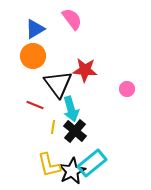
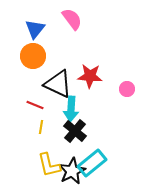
blue triangle: rotated 20 degrees counterclockwise
red star: moved 5 px right, 6 px down
black triangle: rotated 28 degrees counterclockwise
cyan arrow: rotated 20 degrees clockwise
yellow line: moved 12 px left
